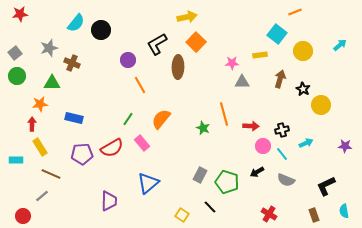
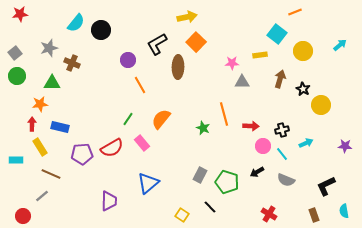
blue rectangle at (74, 118): moved 14 px left, 9 px down
